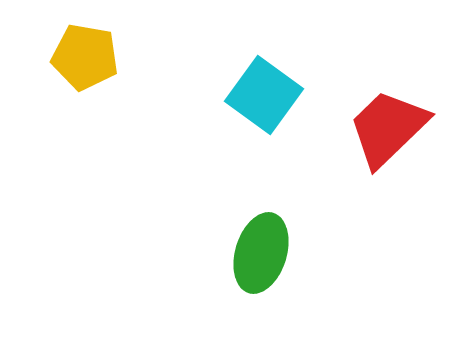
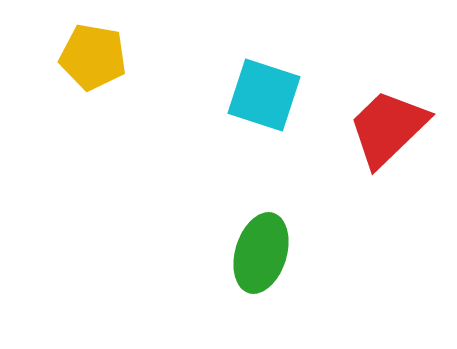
yellow pentagon: moved 8 px right
cyan square: rotated 18 degrees counterclockwise
